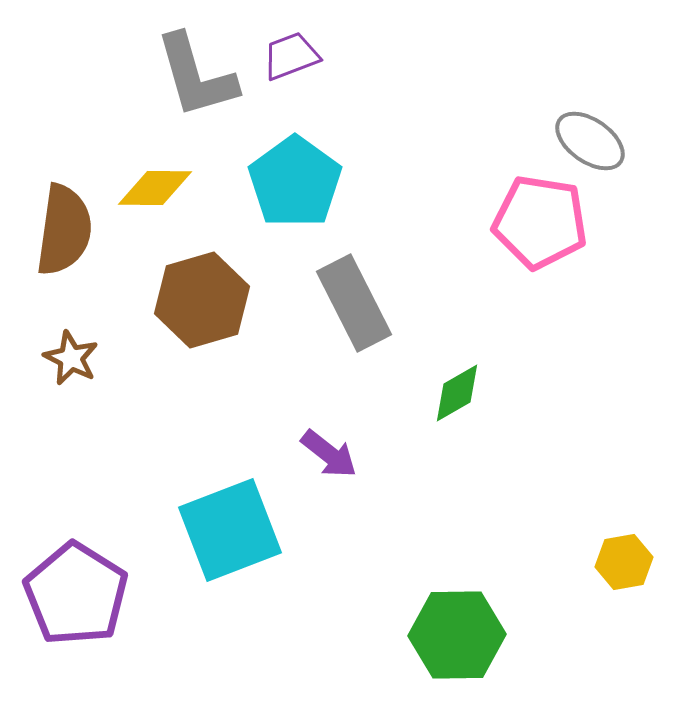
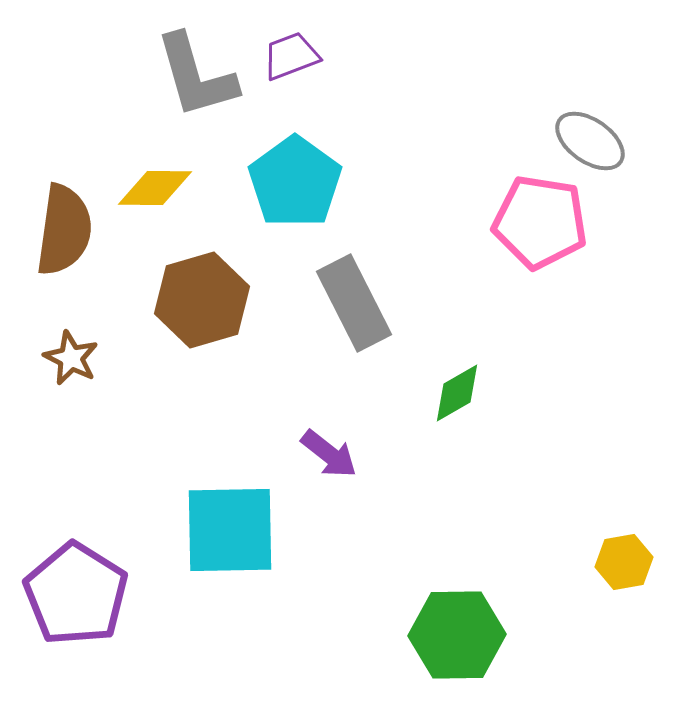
cyan square: rotated 20 degrees clockwise
